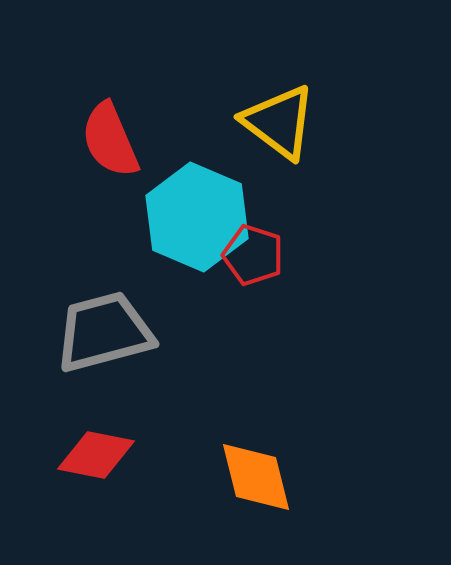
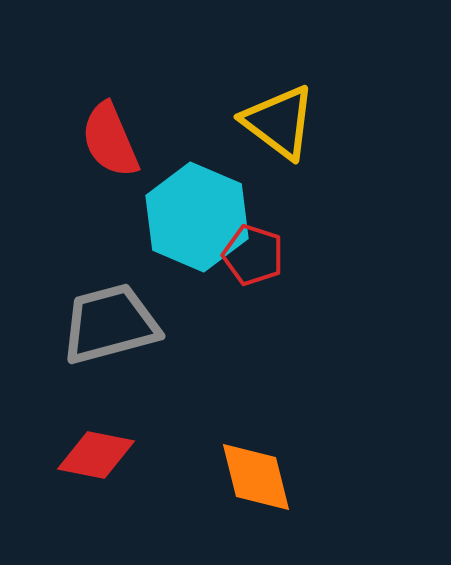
gray trapezoid: moved 6 px right, 8 px up
